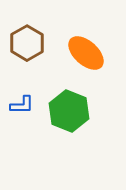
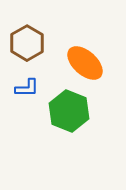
orange ellipse: moved 1 px left, 10 px down
blue L-shape: moved 5 px right, 17 px up
